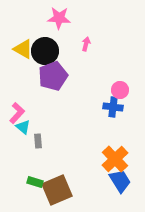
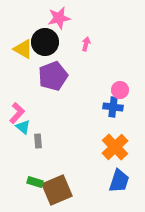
pink star: rotated 15 degrees counterclockwise
black circle: moved 9 px up
orange cross: moved 12 px up
blue trapezoid: moved 1 px left; rotated 50 degrees clockwise
